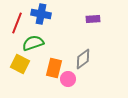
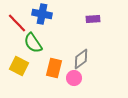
blue cross: moved 1 px right
red line: rotated 65 degrees counterclockwise
green semicircle: rotated 105 degrees counterclockwise
gray diamond: moved 2 px left
yellow square: moved 1 px left, 2 px down
pink circle: moved 6 px right, 1 px up
